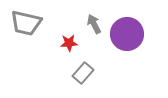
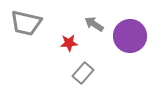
gray arrow: rotated 30 degrees counterclockwise
purple circle: moved 3 px right, 2 px down
